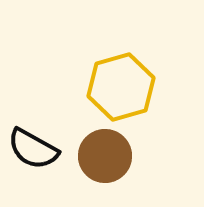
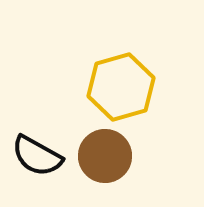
black semicircle: moved 4 px right, 7 px down
